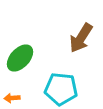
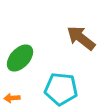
brown arrow: rotated 96 degrees clockwise
